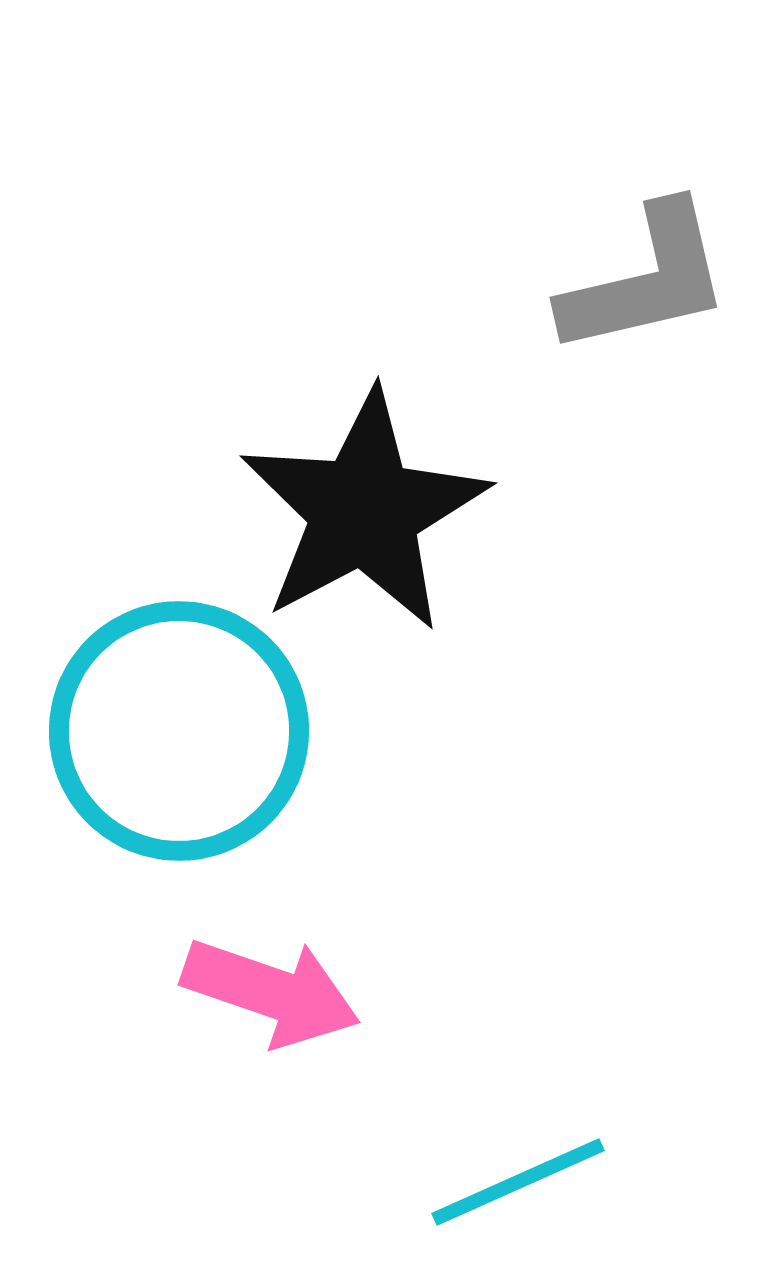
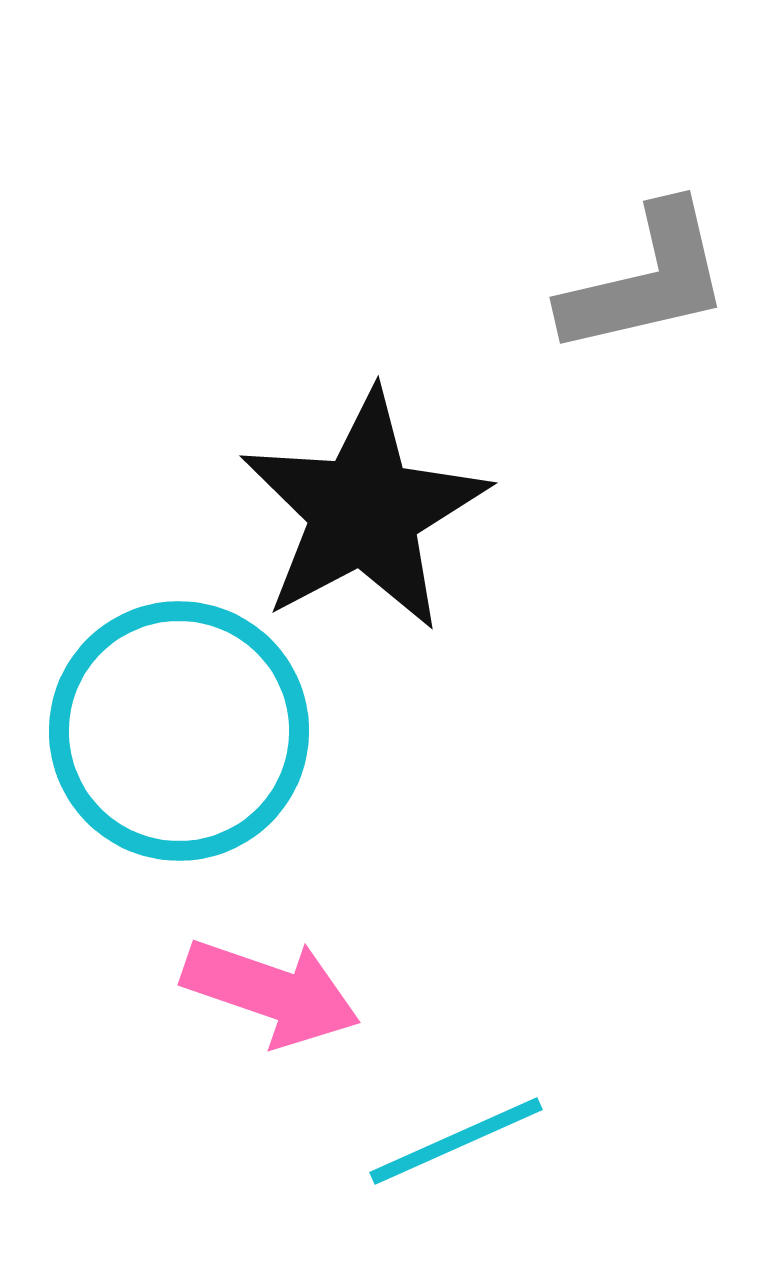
cyan line: moved 62 px left, 41 px up
